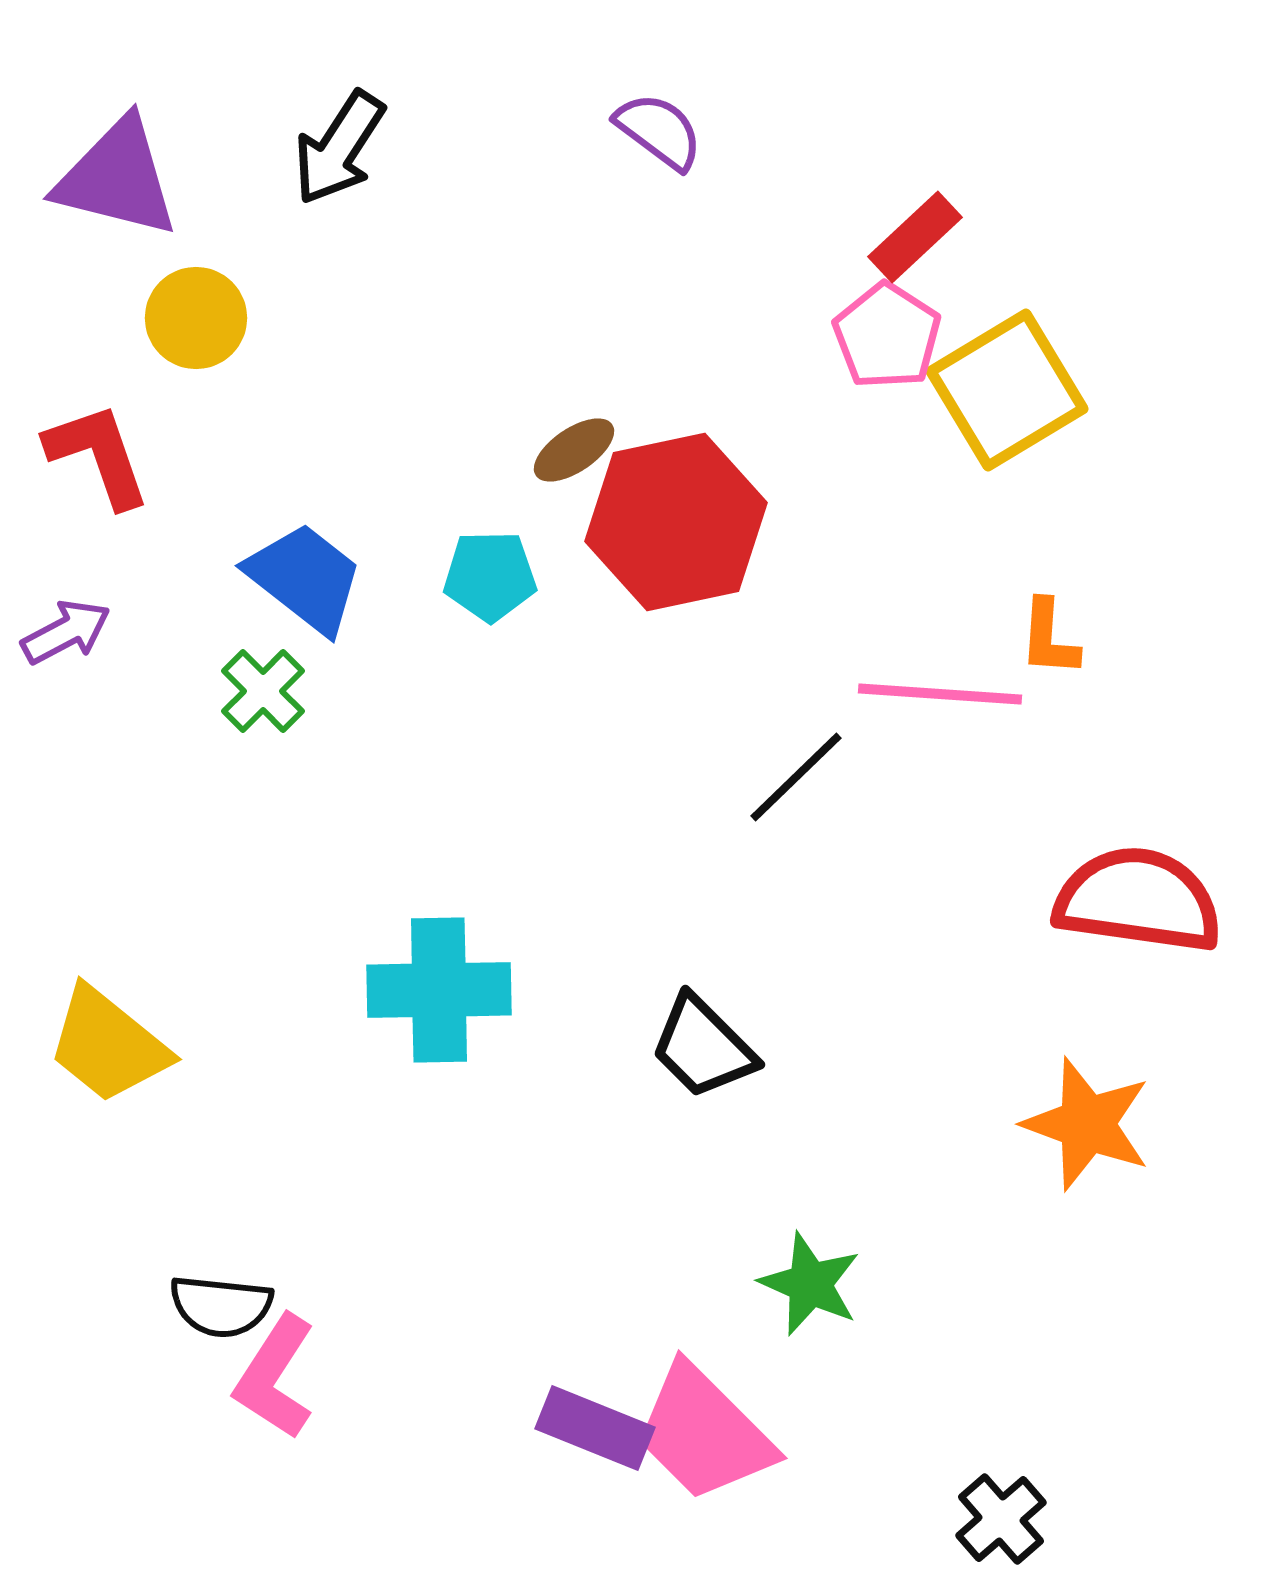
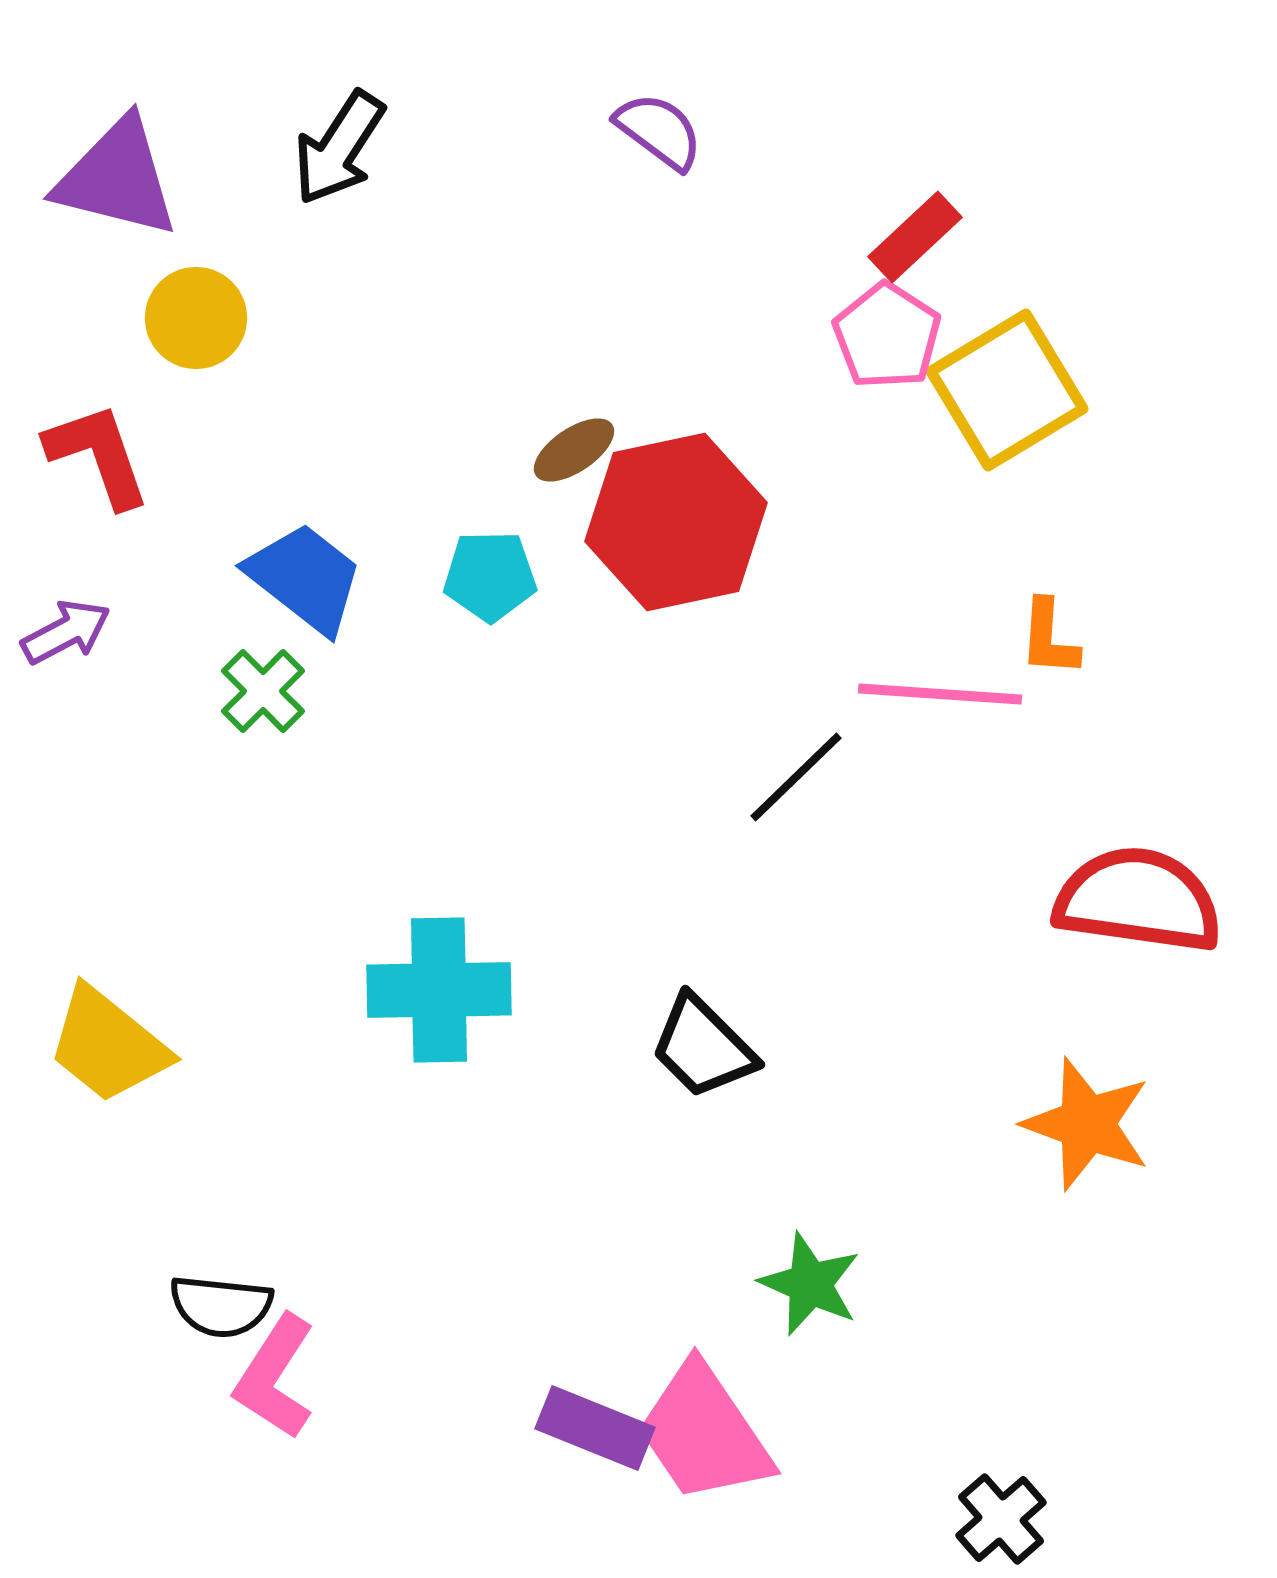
pink trapezoid: rotated 11 degrees clockwise
